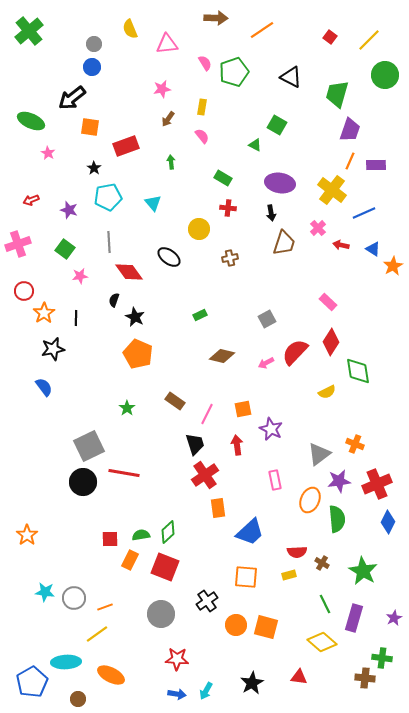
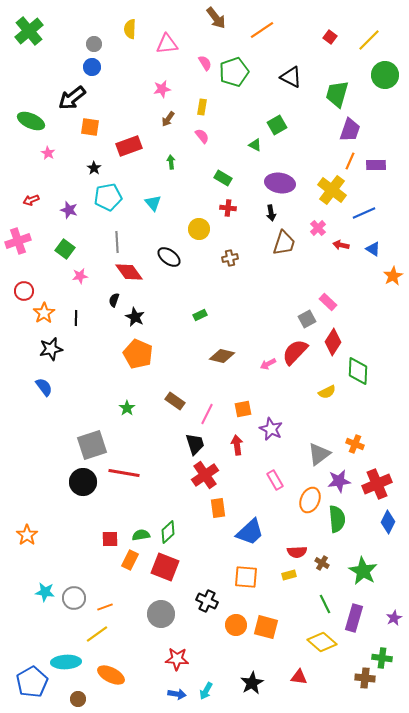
brown arrow at (216, 18): rotated 50 degrees clockwise
yellow semicircle at (130, 29): rotated 24 degrees clockwise
green square at (277, 125): rotated 30 degrees clockwise
red rectangle at (126, 146): moved 3 px right
gray line at (109, 242): moved 8 px right
pink cross at (18, 244): moved 3 px up
orange star at (393, 266): moved 10 px down
gray square at (267, 319): moved 40 px right
red diamond at (331, 342): moved 2 px right
black star at (53, 349): moved 2 px left
pink arrow at (266, 363): moved 2 px right, 1 px down
green diamond at (358, 371): rotated 12 degrees clockwise
gray square at (89, 446): moved 3 px right, 1 px up; rotated 8 degrees clockwise
pink rectangle at (275, 480): rotated 18 degrees counterclockwise
black cross at (207, 601): rotated 30 degrees counterclockwise
